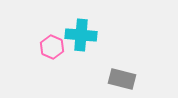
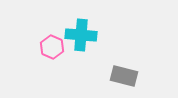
gray rectangle: moved 2 px right, 3 px up
